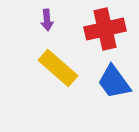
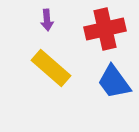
yellow rectangle: moved 7 px left
